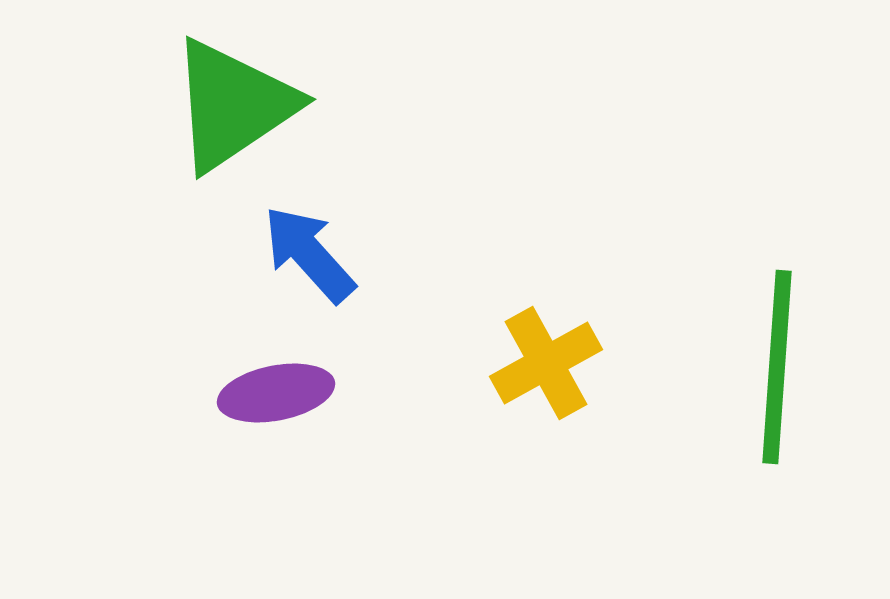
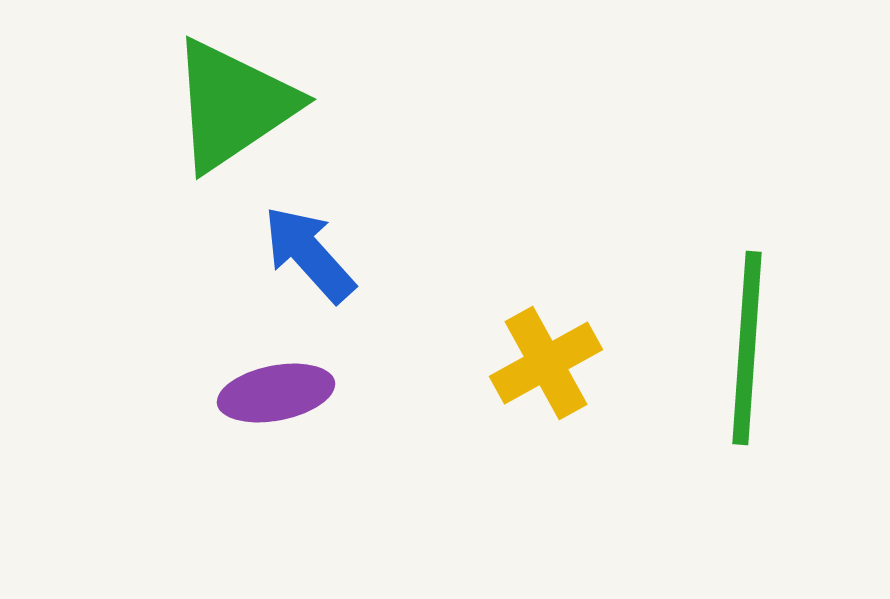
green line: moved 30 px left, 19 px up
